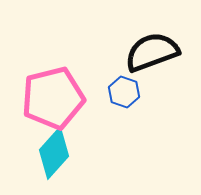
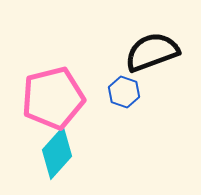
cyan diamond: moved 3 px right
